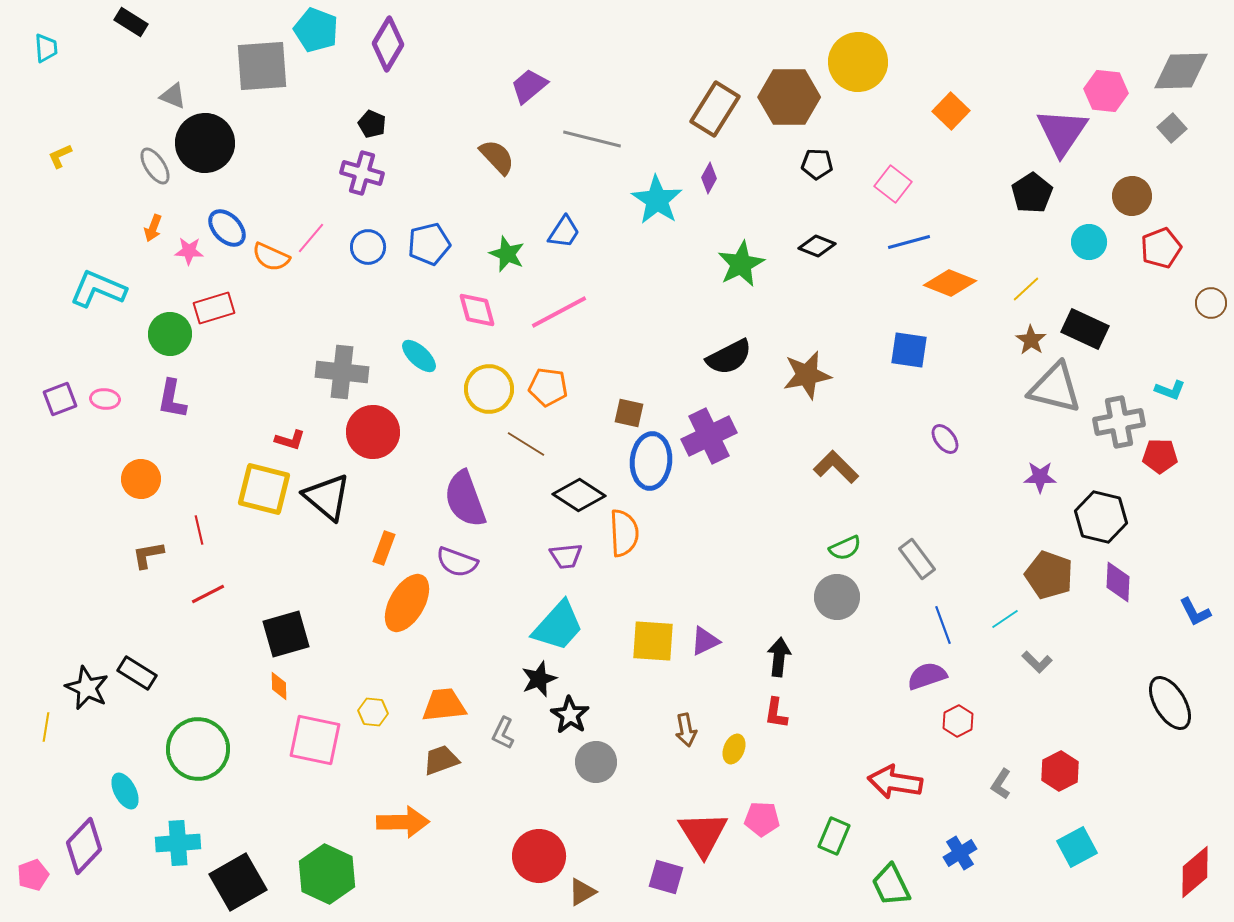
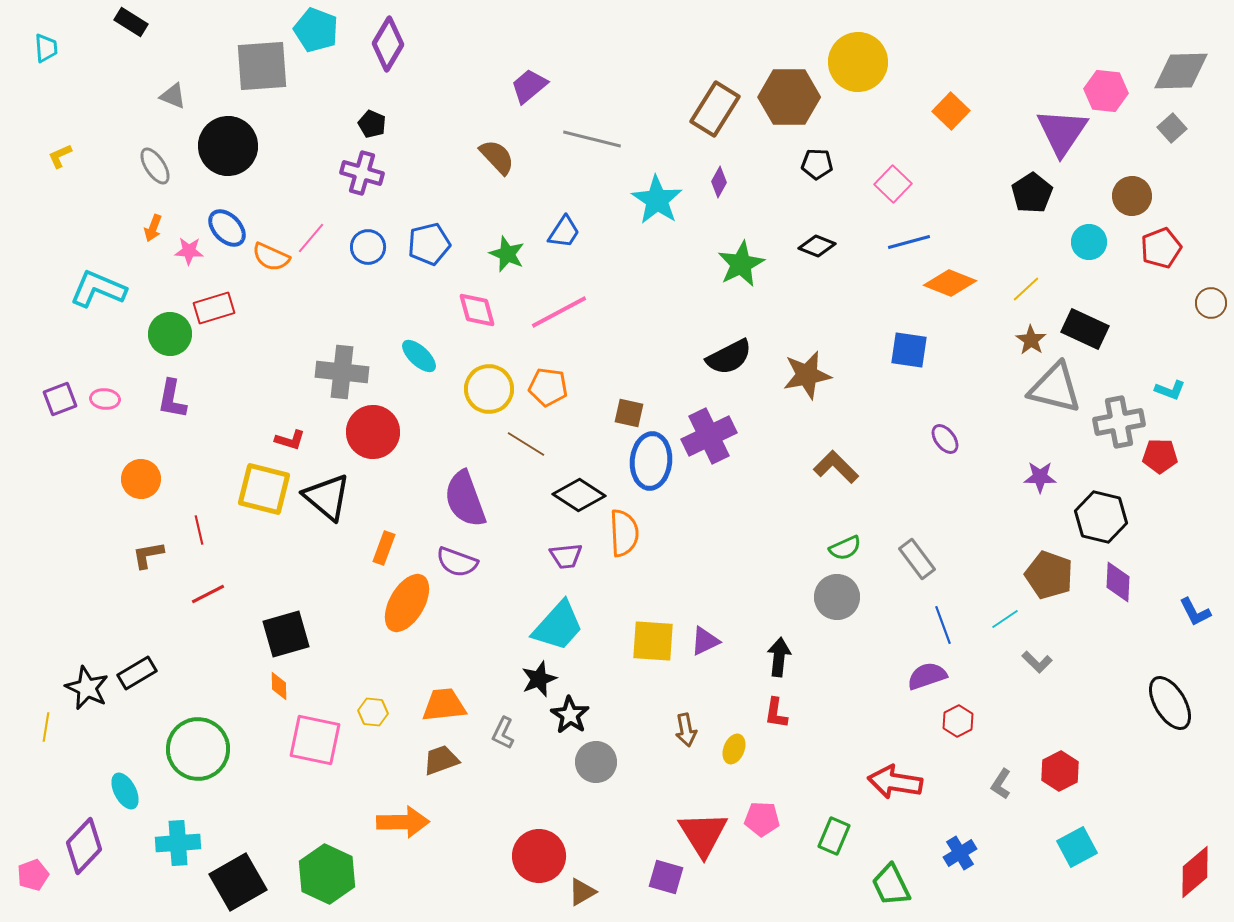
black circle at (205, 143): moved 23 px right, 3 px down
purple diamond at (709, 178): moved 10 px right, 4 px down
pink square at (893, 184): rotated 6 degrees clockwise
black rectangle at (137, 673): rotated 63 degrees counterclockwise
